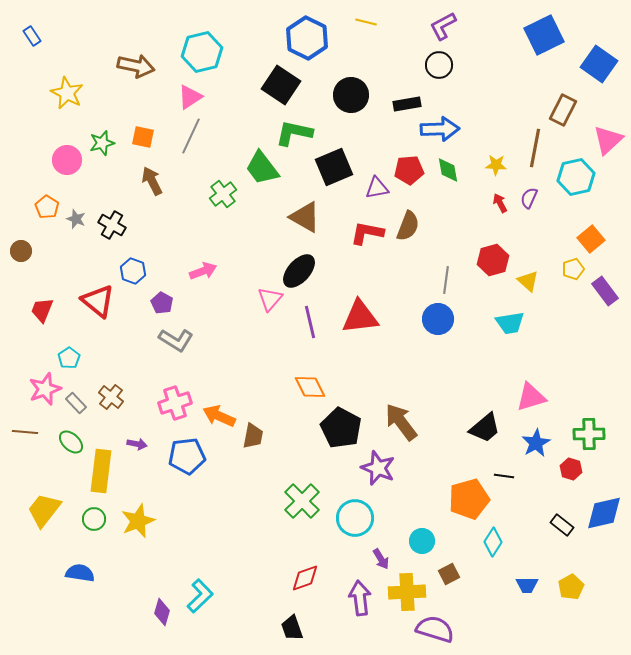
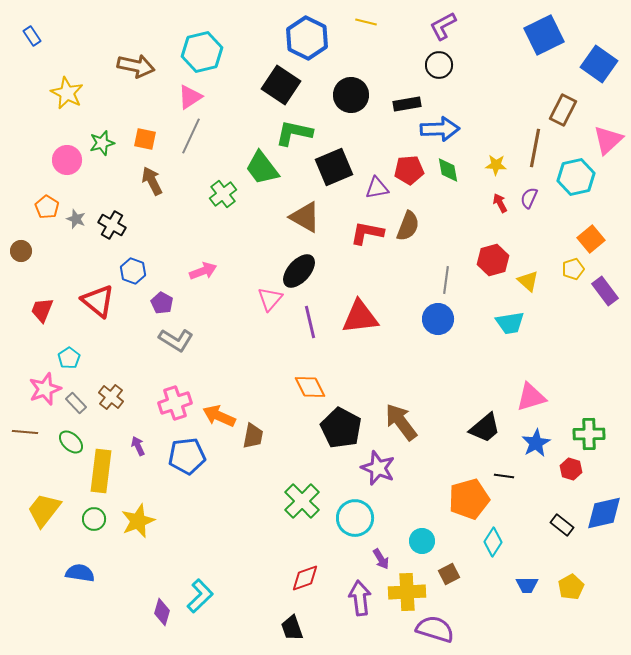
orange square at (143, 137): moved 2 px right, 2 px down
purple arrow at (137, 444): moved 1 px right, 2 px down; rotated 126 degrees counterclockwise
